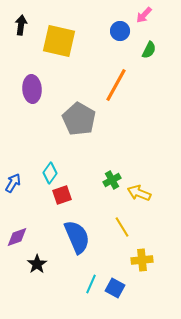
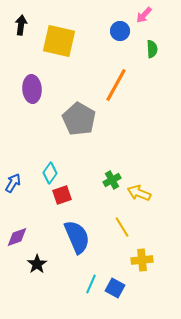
green semicircle: moved 3 px right, 1 px up; rotated 30 degrees counterclockwise
